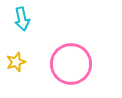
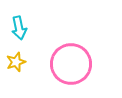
cyan arrow: moved 3 px left, 9 px down
